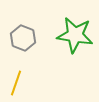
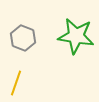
green star: moved 1 px right, 1 px down
